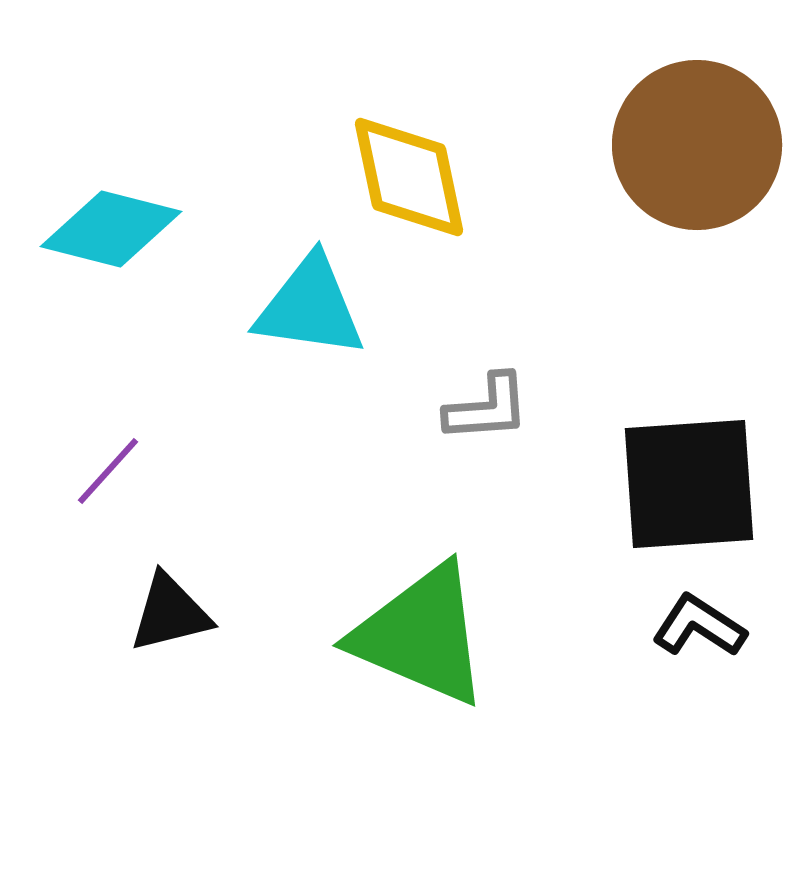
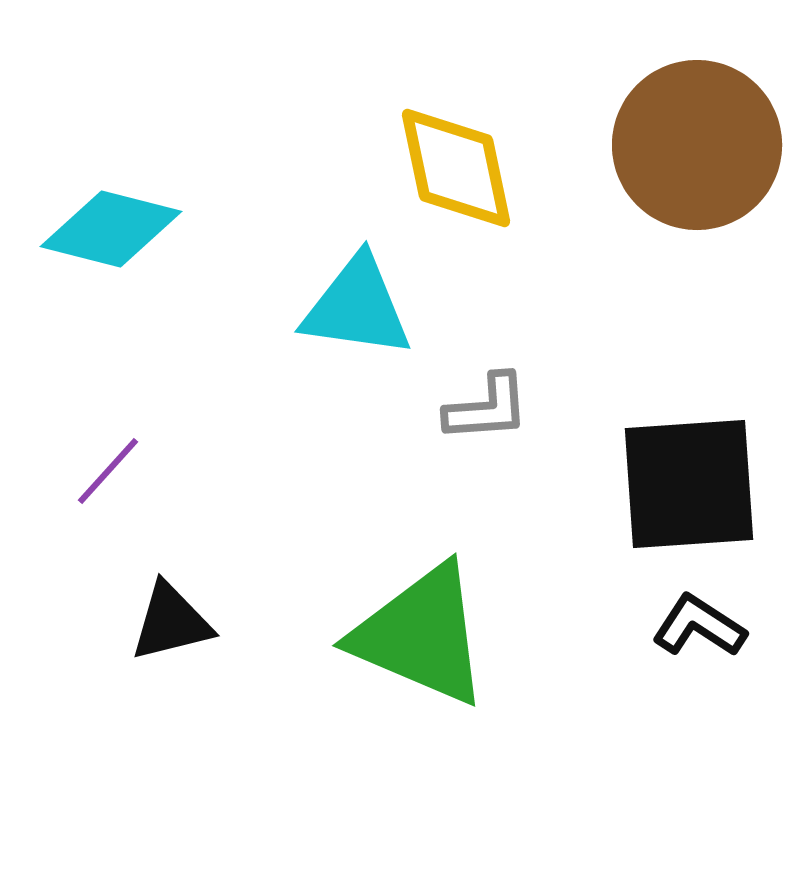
yellow diamond: moved 47 px right, 9 px up
cyan triangle: moved 47 px right
black triangle: moved 1 px right, 9 px down
